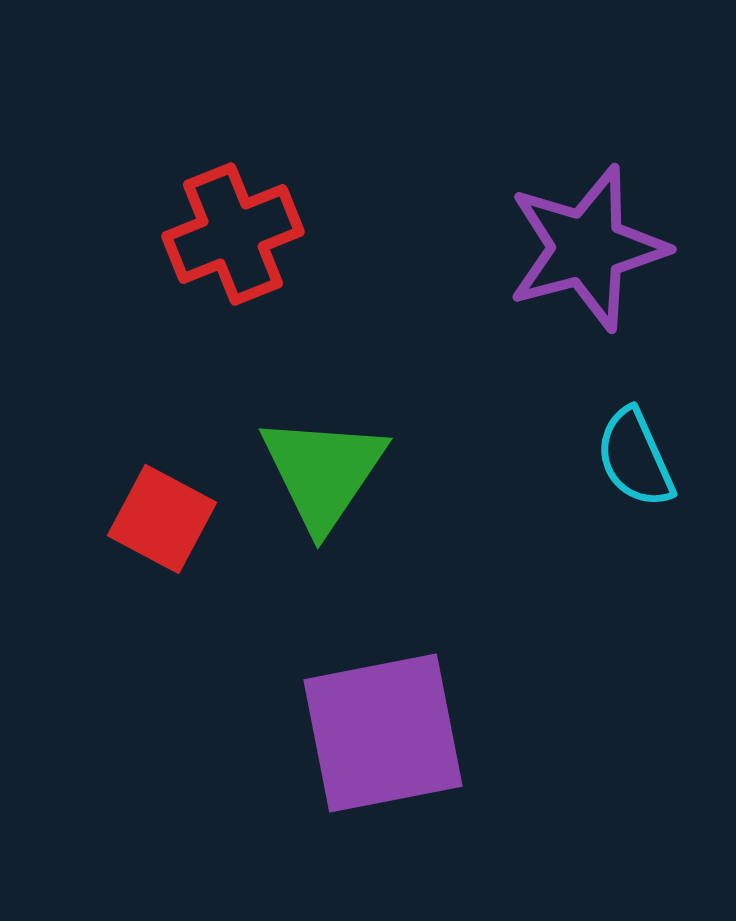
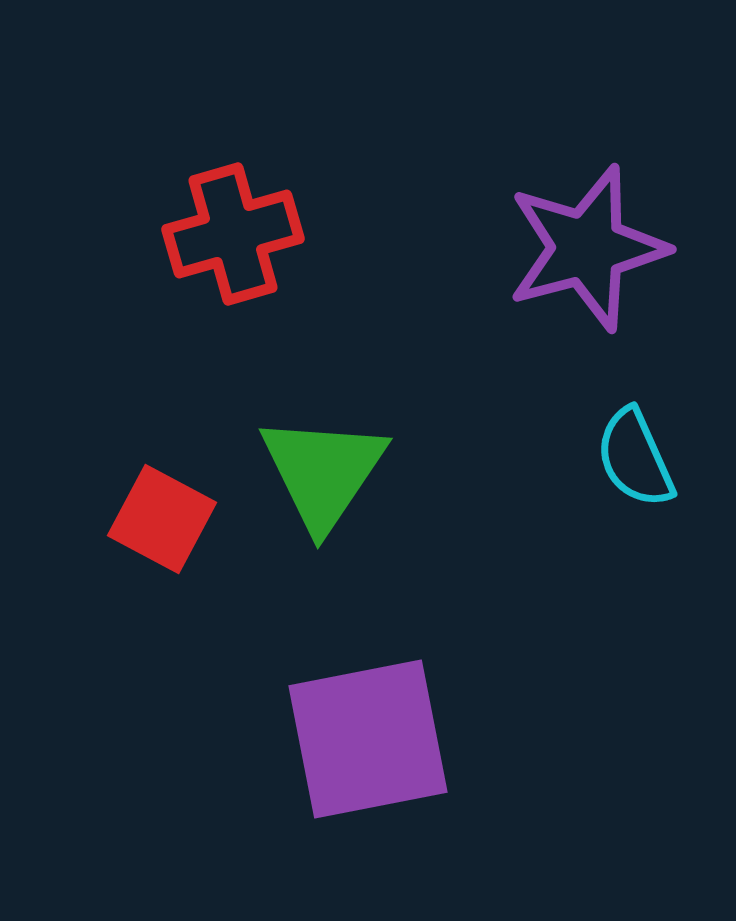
red cross: rotated 6 degrees clockwise
purple square: moved 15 px left, 6 px down
